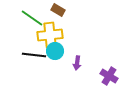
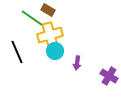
brown rectangle: moved 10 px left
yellow cross: rotated 10 degrees counterclockwise
black line: moved 17 px left, 3 px up; rotated 60 degrees clockwise
